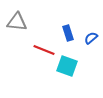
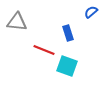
blue semicircle: moved 26 px up
